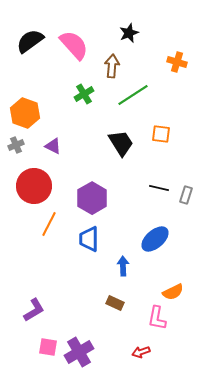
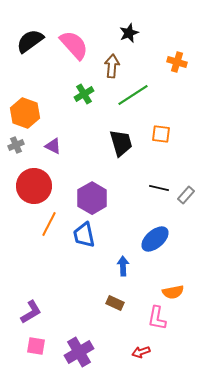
black trapezoid: rotated 16 degrees clockwise
gray rectangle: rotated 24 degrees clockwise
blue trapezoid: moved 5 px left, 4 px up; rotated 12 degrees counterclockwise
orange semicircle: rotated 15 degrees clockwise
purple L-shape: moved 3 px left, 2 px down
pink square: moved 12 px left, 1 px up
